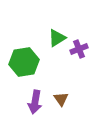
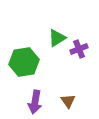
brown triangle: moved 7 px right, 2 px down
